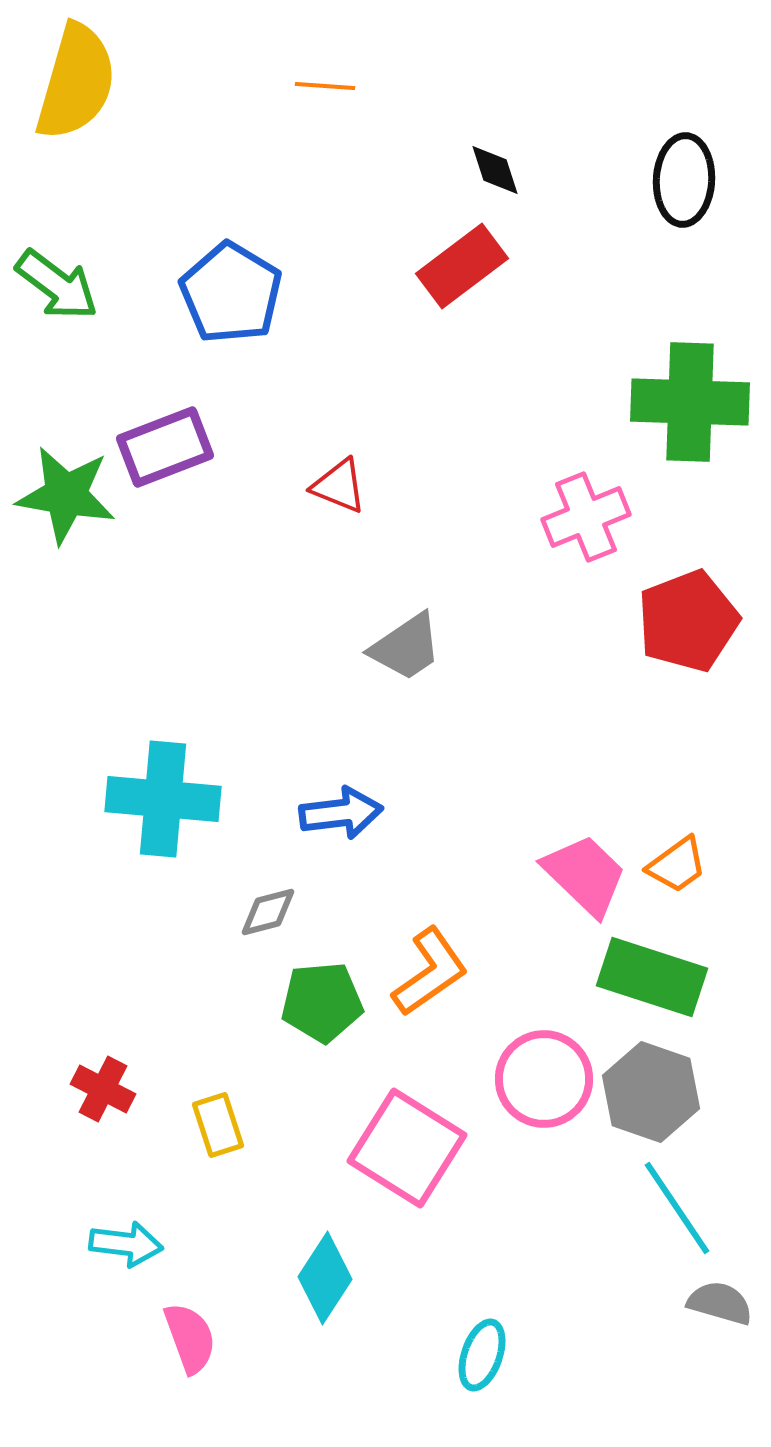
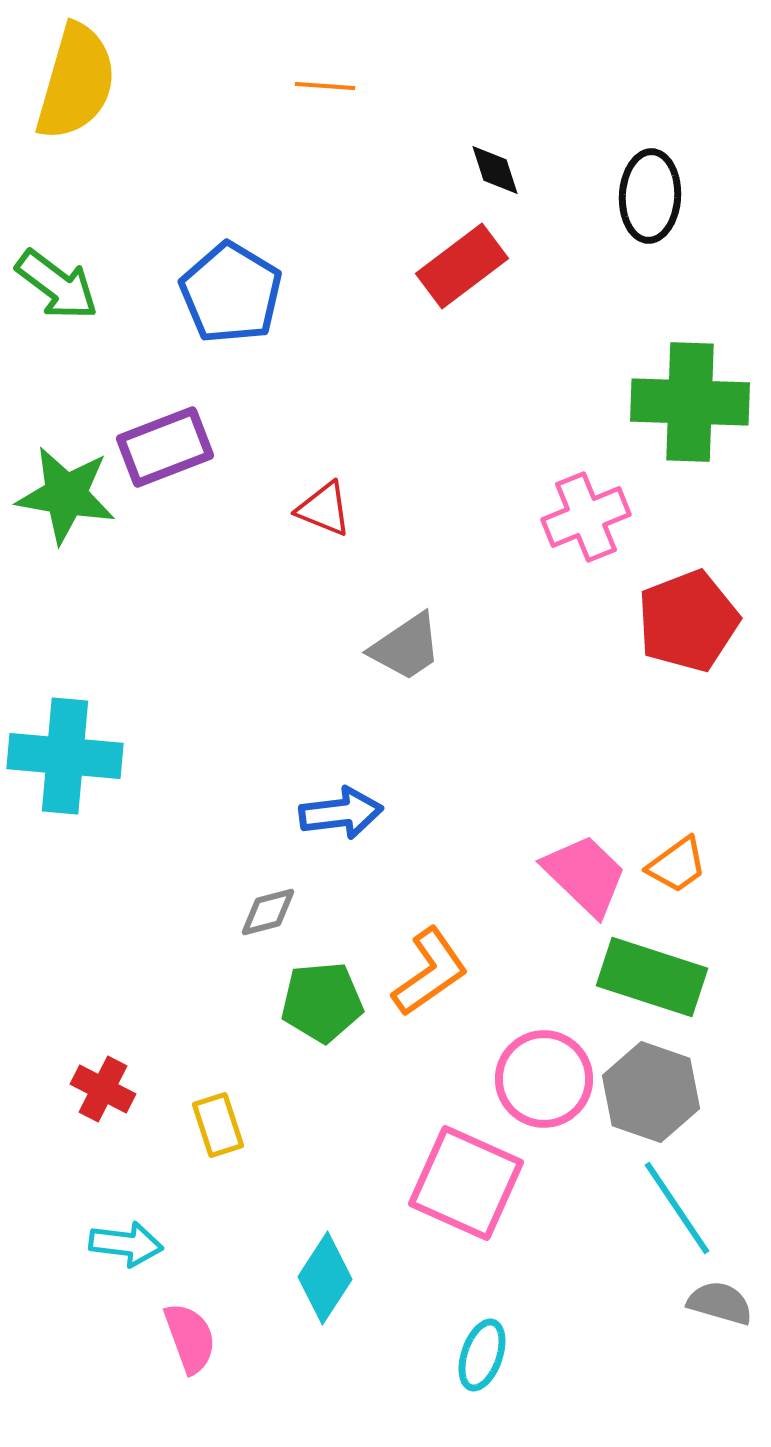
black ellipse: moved 34 px left, 16 px down
red triangle: moved 15 px left, 23 px down
cyan cross: moved 98 px left, 43 px up
pink square: moved 59 px right, 35 px down; rotated 8 degrees counterclockwise
